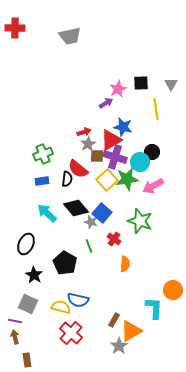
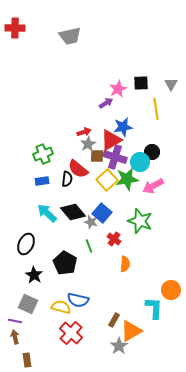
blue star at (123, 127): rotated 24 degrees counterclockwise
black diamond at (76, 208): moved 3 px left, 4 px down
orange circle at (173, 290): moved 2 px left
